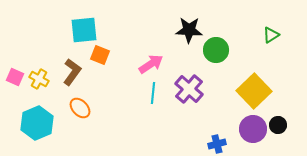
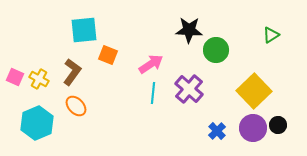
orange square: moved 8 px right
orange ellipse: moved 4 px left, 2 px up
purple circle: moved 1 px up
blue cross: moved 13 px up; rotated 30 degrees counterclockwise
